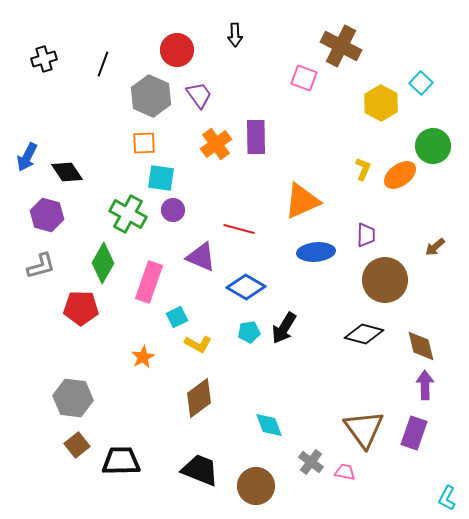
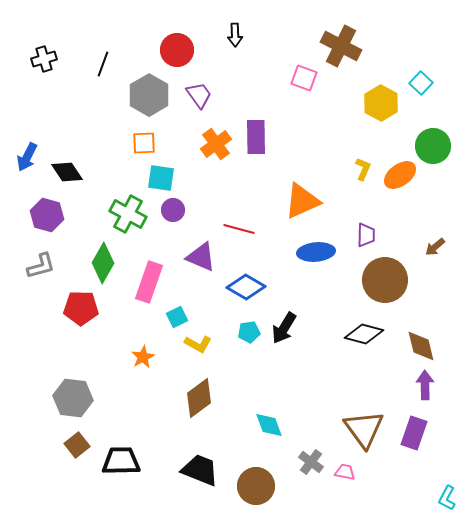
gray hexagon at (151, 96): moved 2 px left, 1 px up; rotated 6 degrees clockwise
